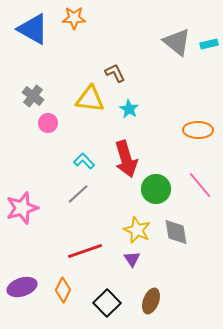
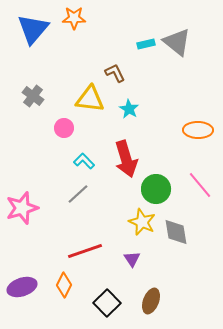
blue triangle: rotated 40 degrees clockwise
cyan rectangle: moved 63 px left
pink circle: moved 16 px right, 5 px down
yellow star: moved 5 px right, 8 px up
orange diamond: moved 1 px right, 5 px up
